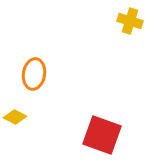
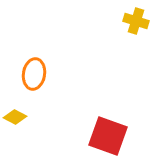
yellow cross: moved 6 px right
red square: moved 6 px right, 1 px down
